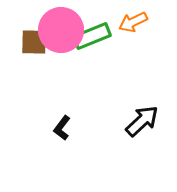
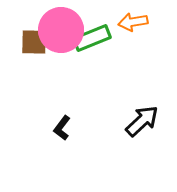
orange arrow: rotated 16 degrees clockwise
green rectangle: moved 2 px down
